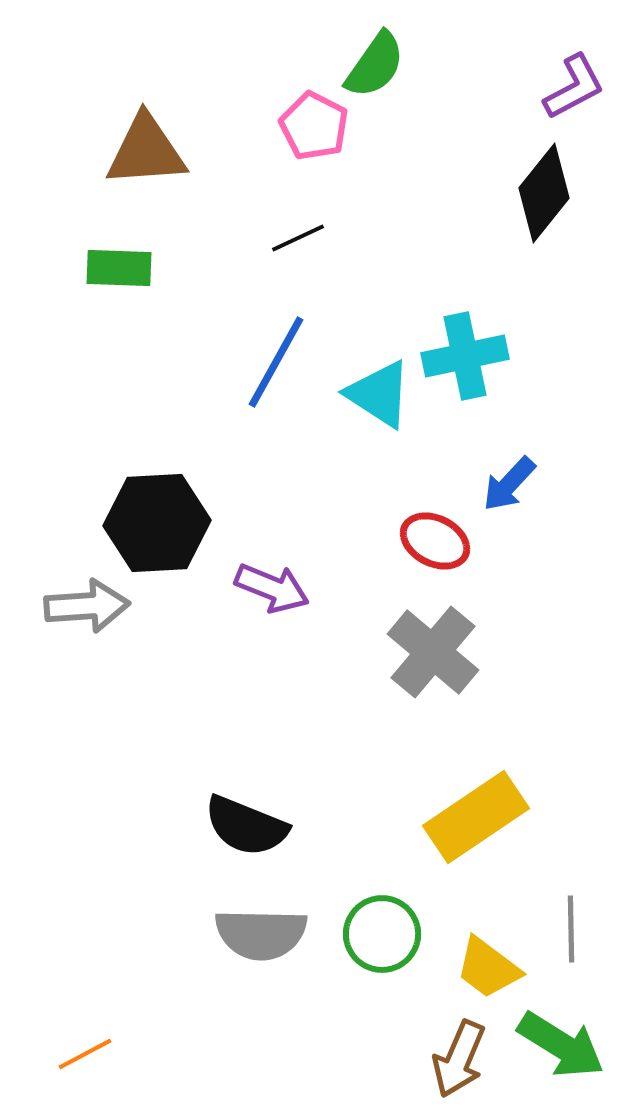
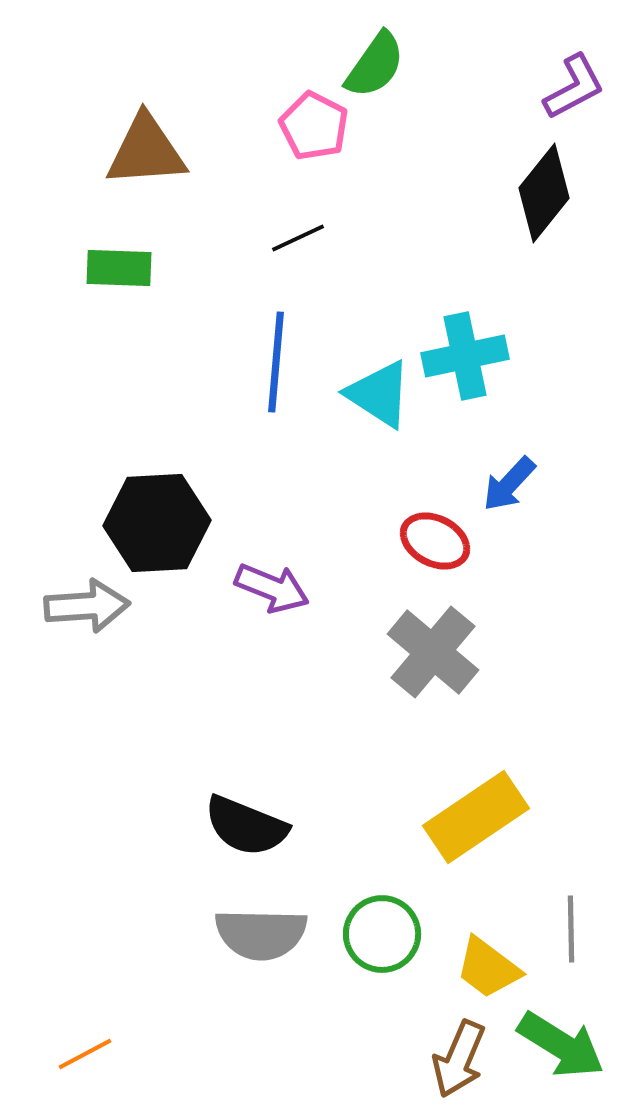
blue line: rotated 24 degrees counterclockwise
